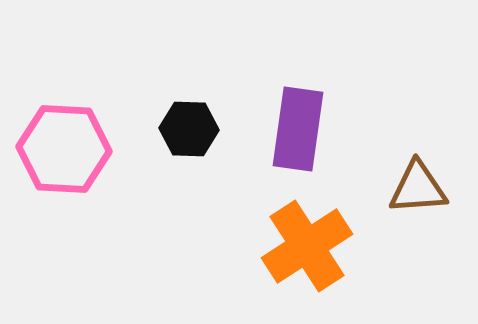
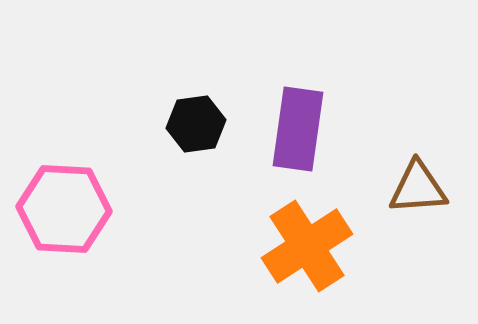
black hexagon: moved 7 px right, 5 px up; rotated 10 degrees counterclockwise
pink hexagon: moved 60 px down
